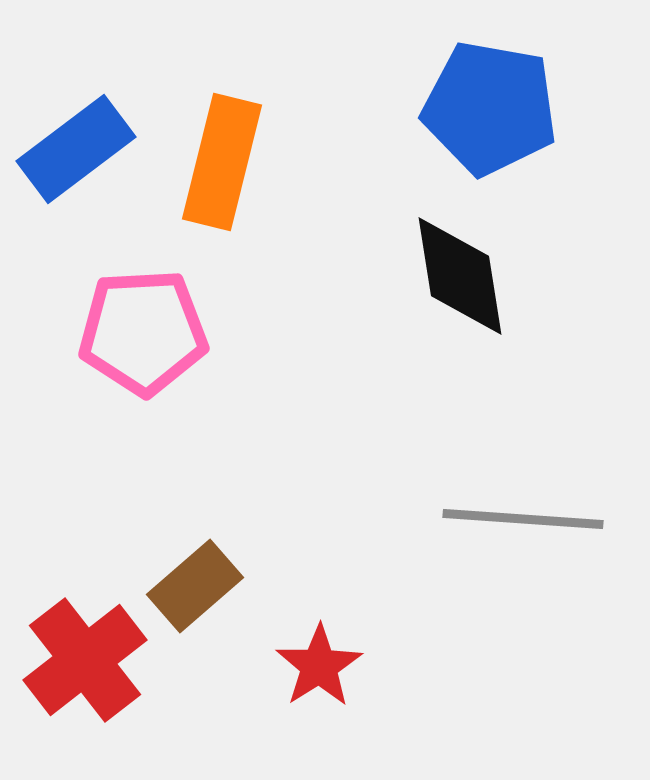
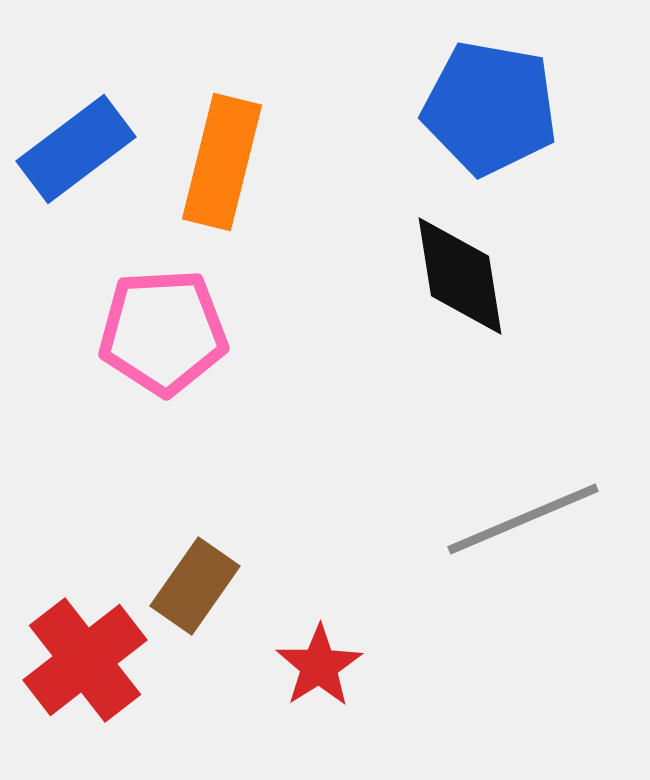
pink pentagon: moved 20 px right
gray line: rotated 27 degrees counterclockwise
brown rectangle: rotated 14 degrees counterclockwise
